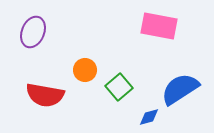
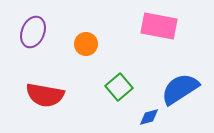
orange circle: moved 1 px right, 26 px up
